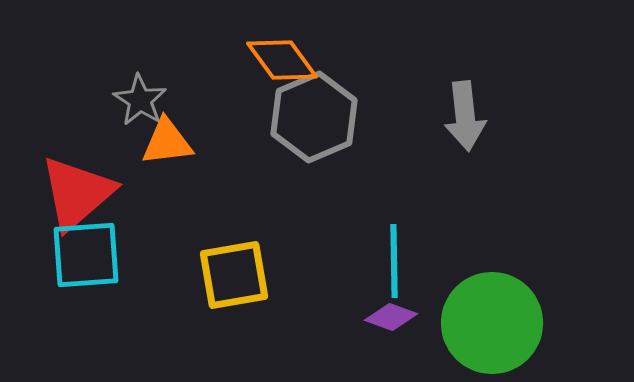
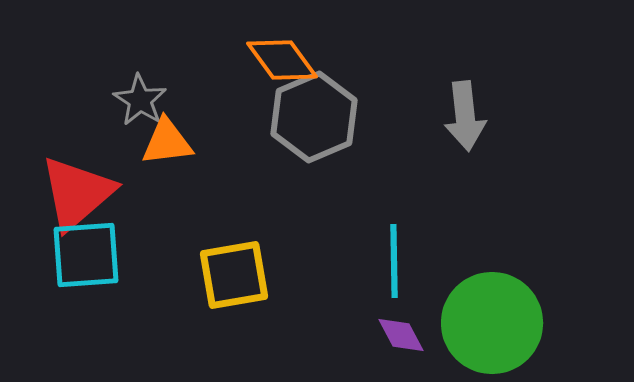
purple diamond: moved 10 px right, 18 px down; rotated 42 degrees clockwise
